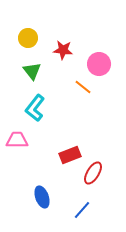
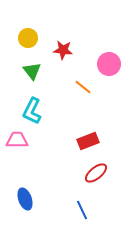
pink circle: moved 10 px right
cyan L-shape: moved 3 px left, 3 px down; rotated 12 degrees counterclockwise
red rectangle: moved 18 px right, 14 px up
red ellipse: moved 3 px right; rotated 20 degrees clockwise
blue ellipse: moved 17 px left, 2 px down
blue line: rotated 66 degrees counterclockwise
